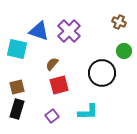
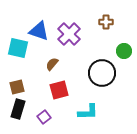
brown cross: moved 13 px left; rotated 24 degrees counterclockwise
purple cross: moved 3 px down
cyan square: moved 1 px right, 1 px up
red square: moved 5 px down
black rectangle: moved 1 px right
purple square: moved 8 px left, 1 px down
